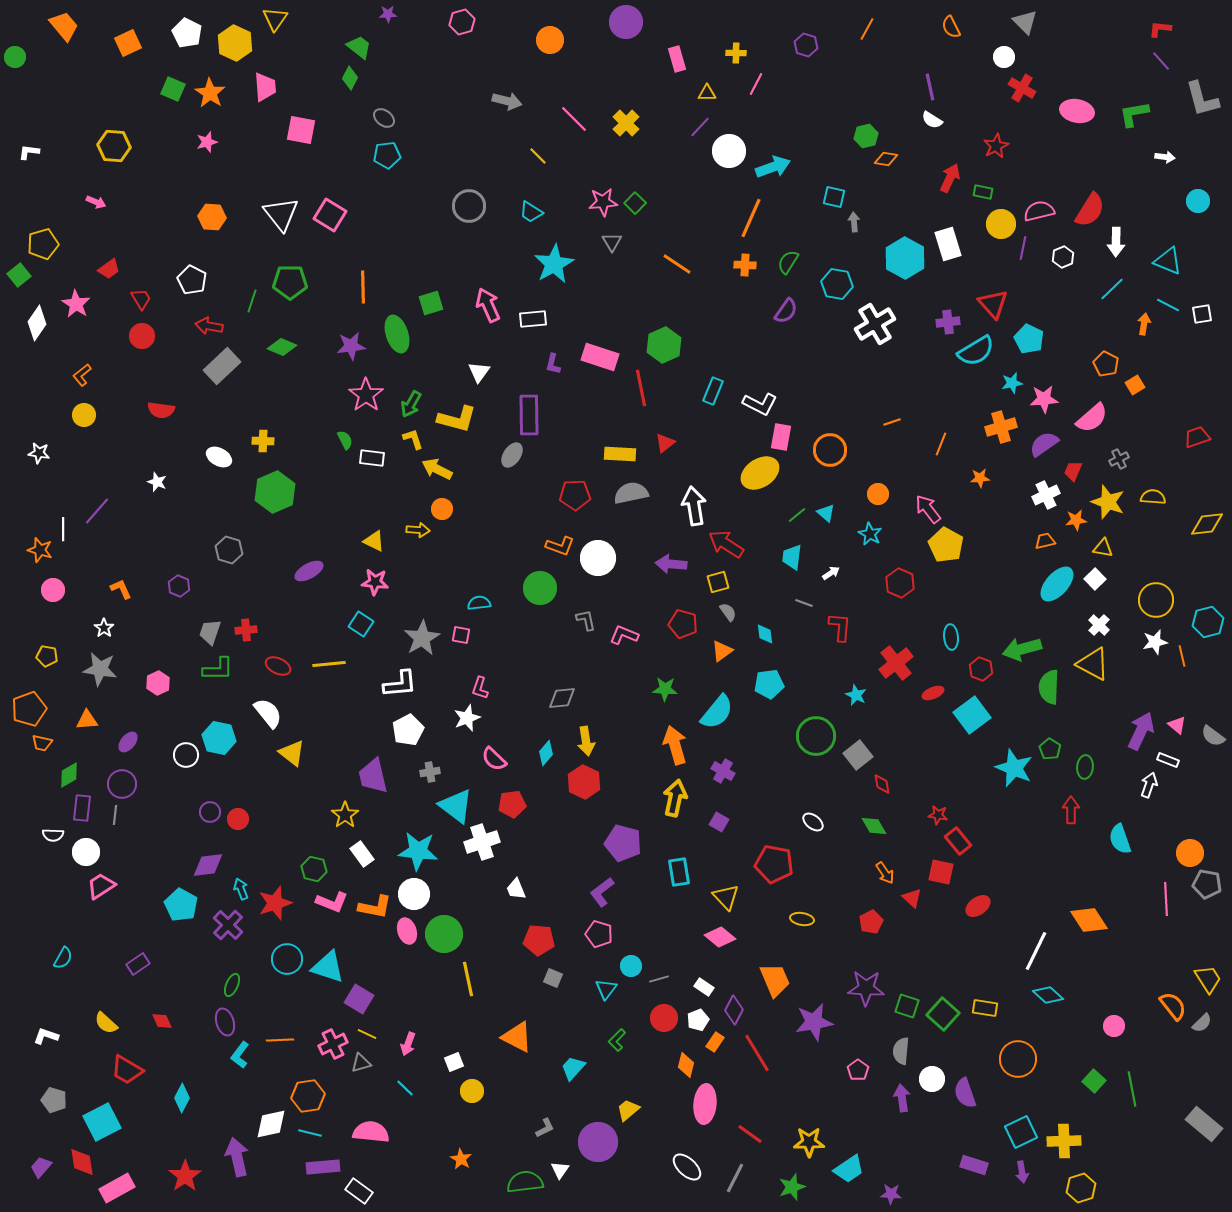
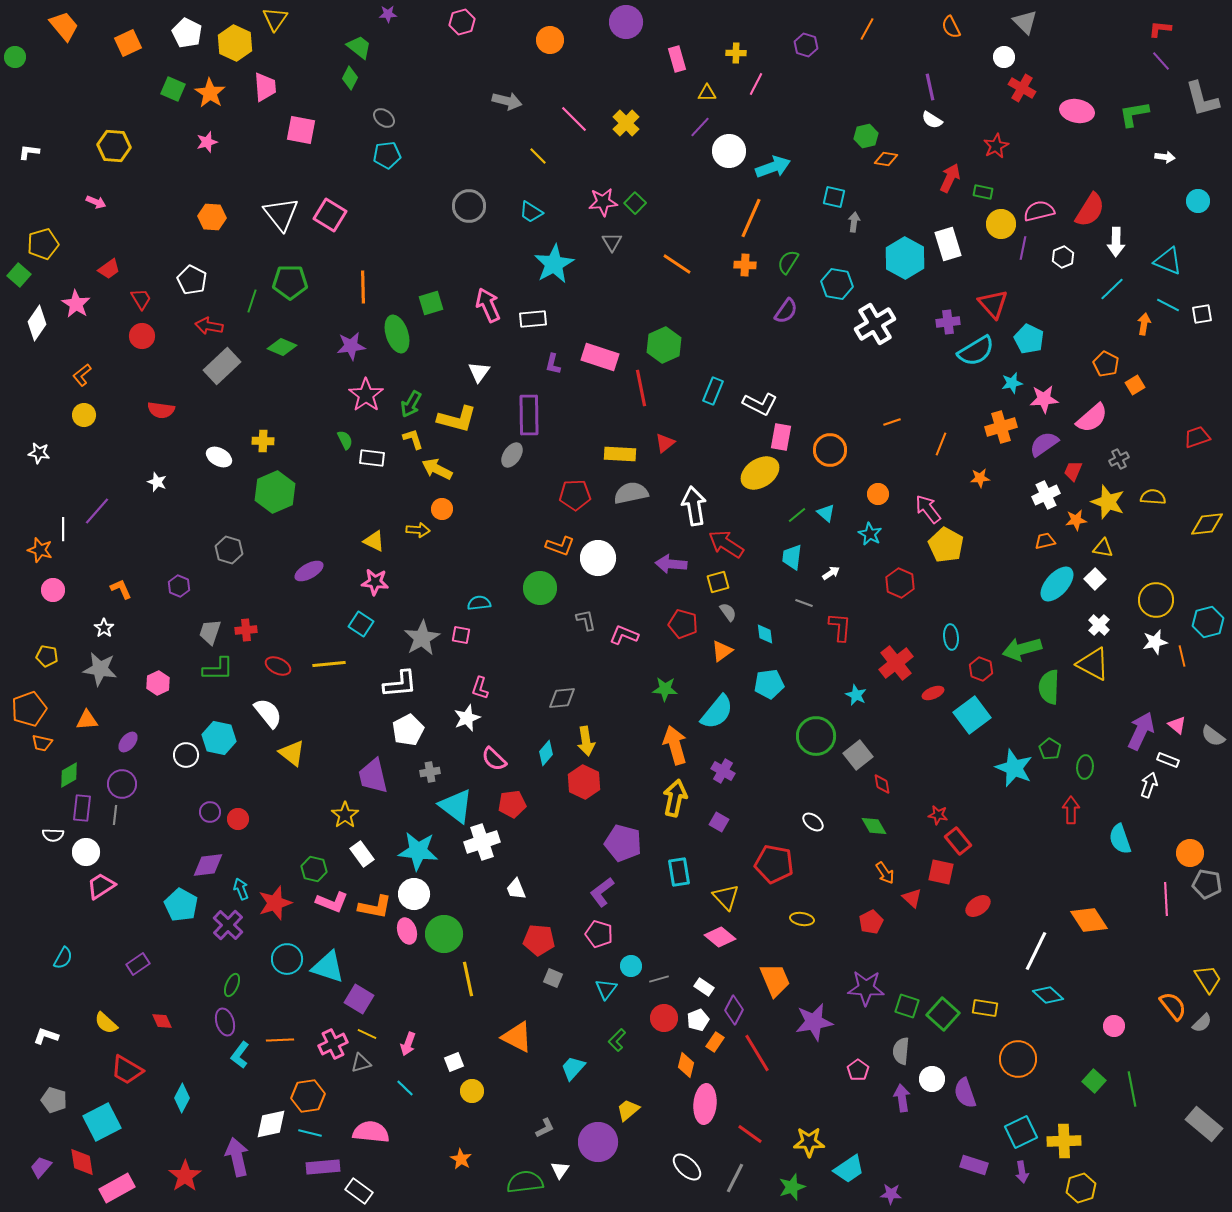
gray arrow at (854, 222): rotated 12 degrees clockwise
green square at (19, 275): rotated 10 degrees counterclockwise
